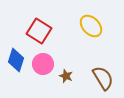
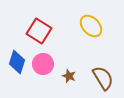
blue diamond: moved 1 px right, 2 px down
brown star: moved 3 px right
